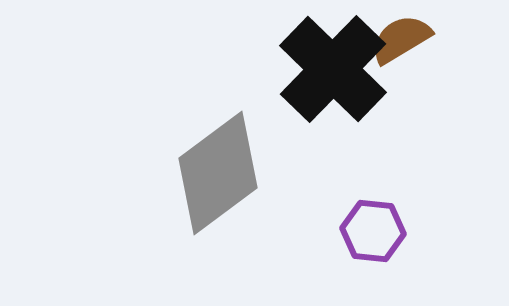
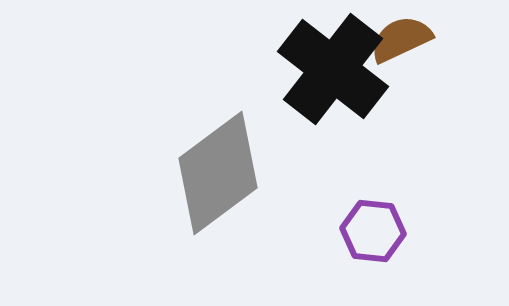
brown semicircle: rotated 6 degrees clockwise
black cross: rotated 6 degrees counterclockwise
